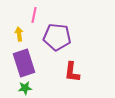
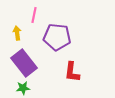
yellow arrow: moved 2 px left, 1 px up
purple rectangle: rotated 20 degrees counterclockwise
green star: moved 2 px left
